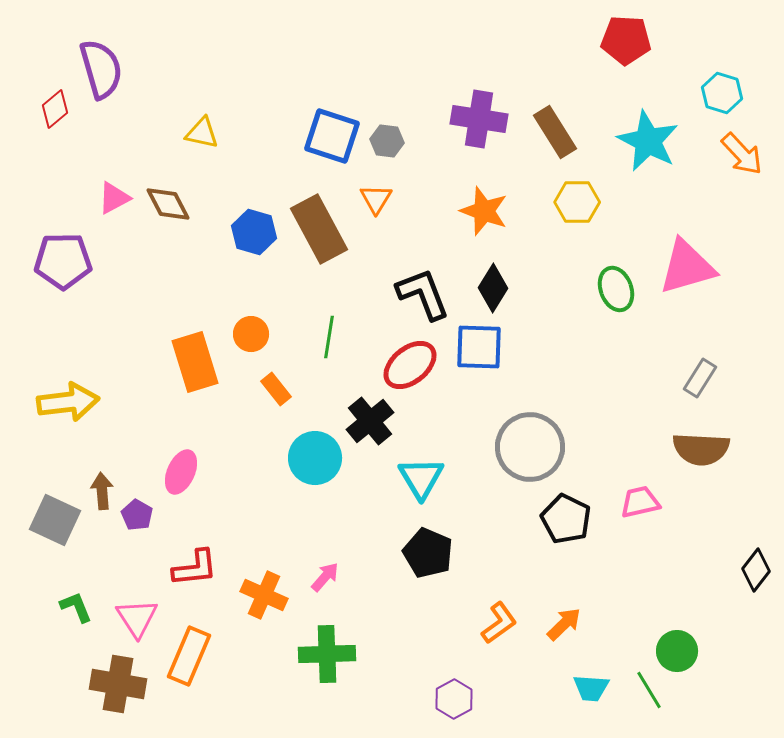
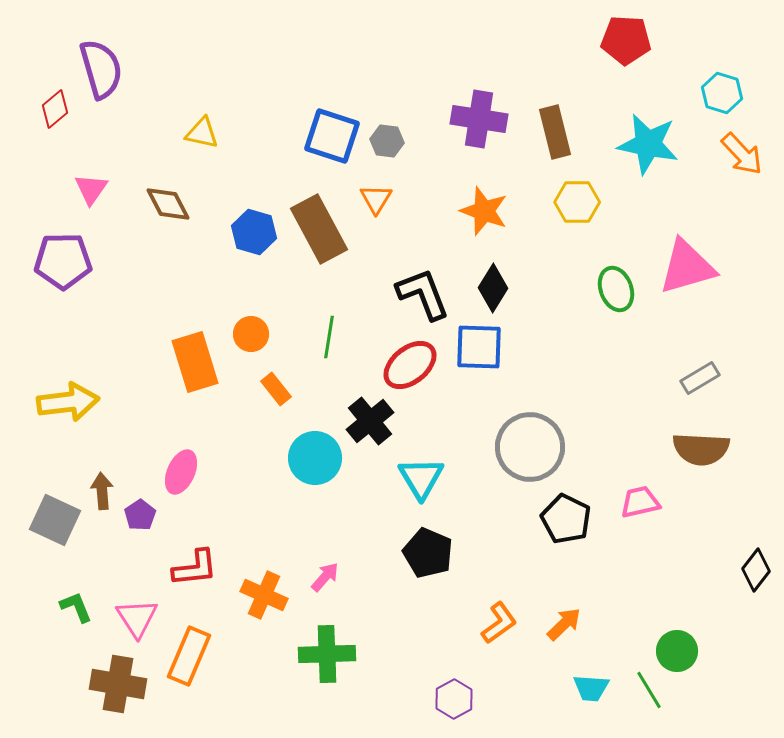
brown rectangle at (555, 132): rotated 18 degrees clockwise
cyan star at (648, 141): moved 3 px down; rotated 16 degrees counterclockwise
pink triangle at (114, 198): moved 23 px left, 9 px up; rotated 27 degrees counterclockwise
gray rectangle at (700, 378): rotated 27 degrees clockwise
purple pentagon at (137, 515): moved 3 px right; rotated 8 degrees clockwise
